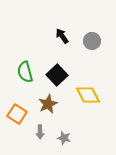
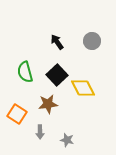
black arrow: moved 5 px left, 6 px down
yellow diamond: moved 5 px left, 7 px up
brown star: rotated 18 degrees clockwise
gray star: moved 3 px right, 2 px down
